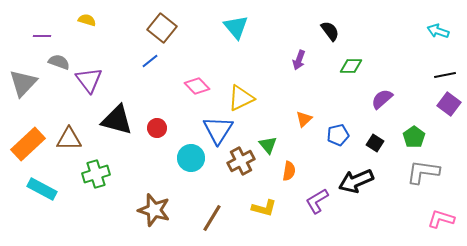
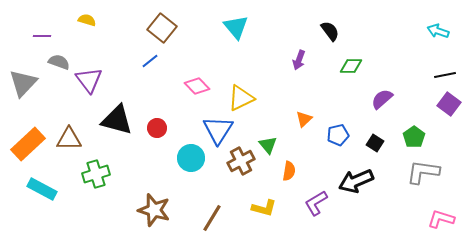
purple L-shape: moved 1 px left, 2 px down
